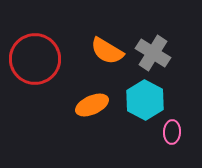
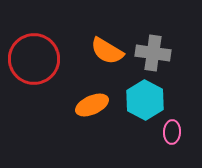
gray cross: rotated 24 degrees counterclockwise
red circle: moved 1 px left
